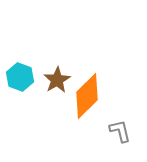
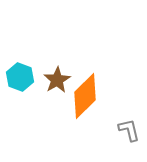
orange diamond: moved 2 px left
gray L-shape: moved 9 px right, 1 px up
